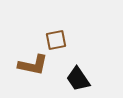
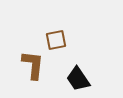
brown L-shape: rotated 96 degrees counterclockwise
